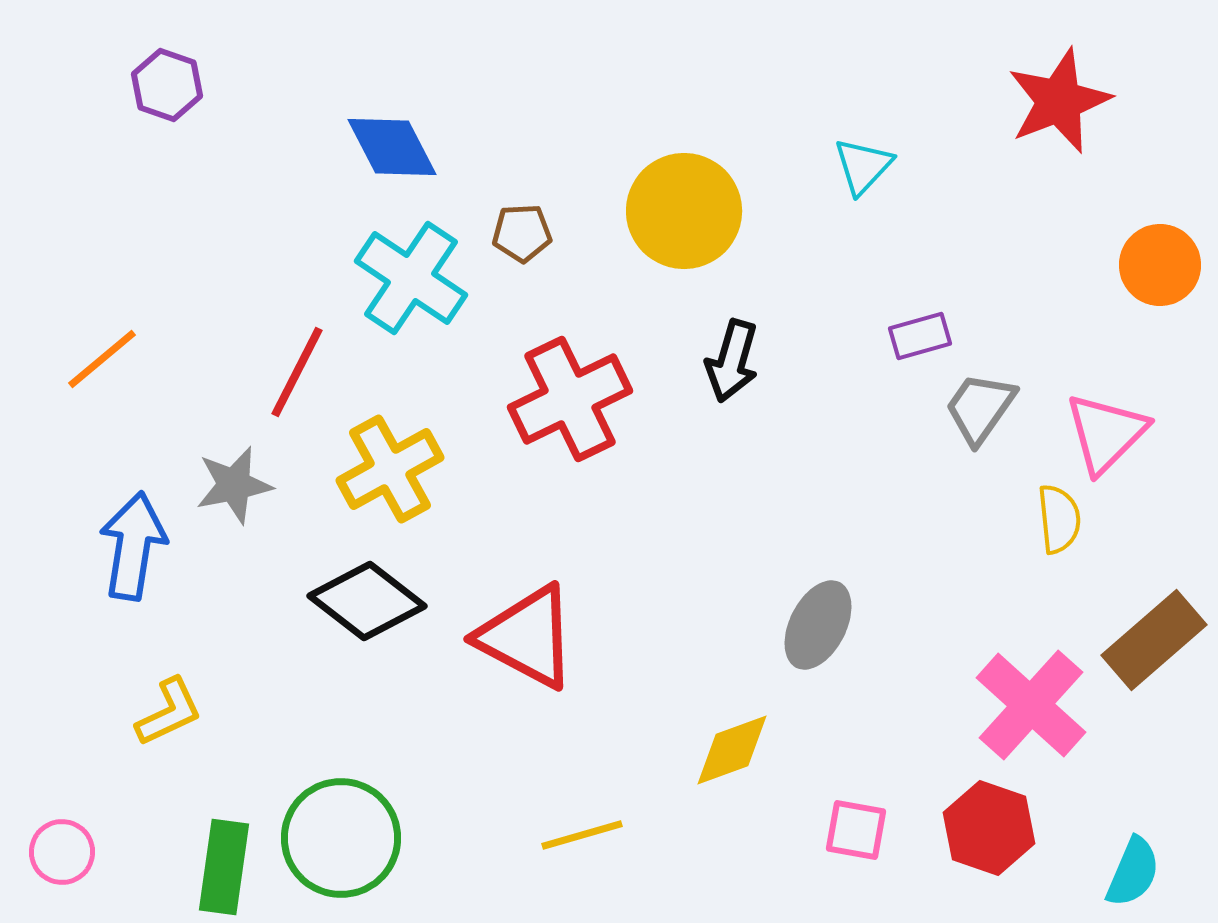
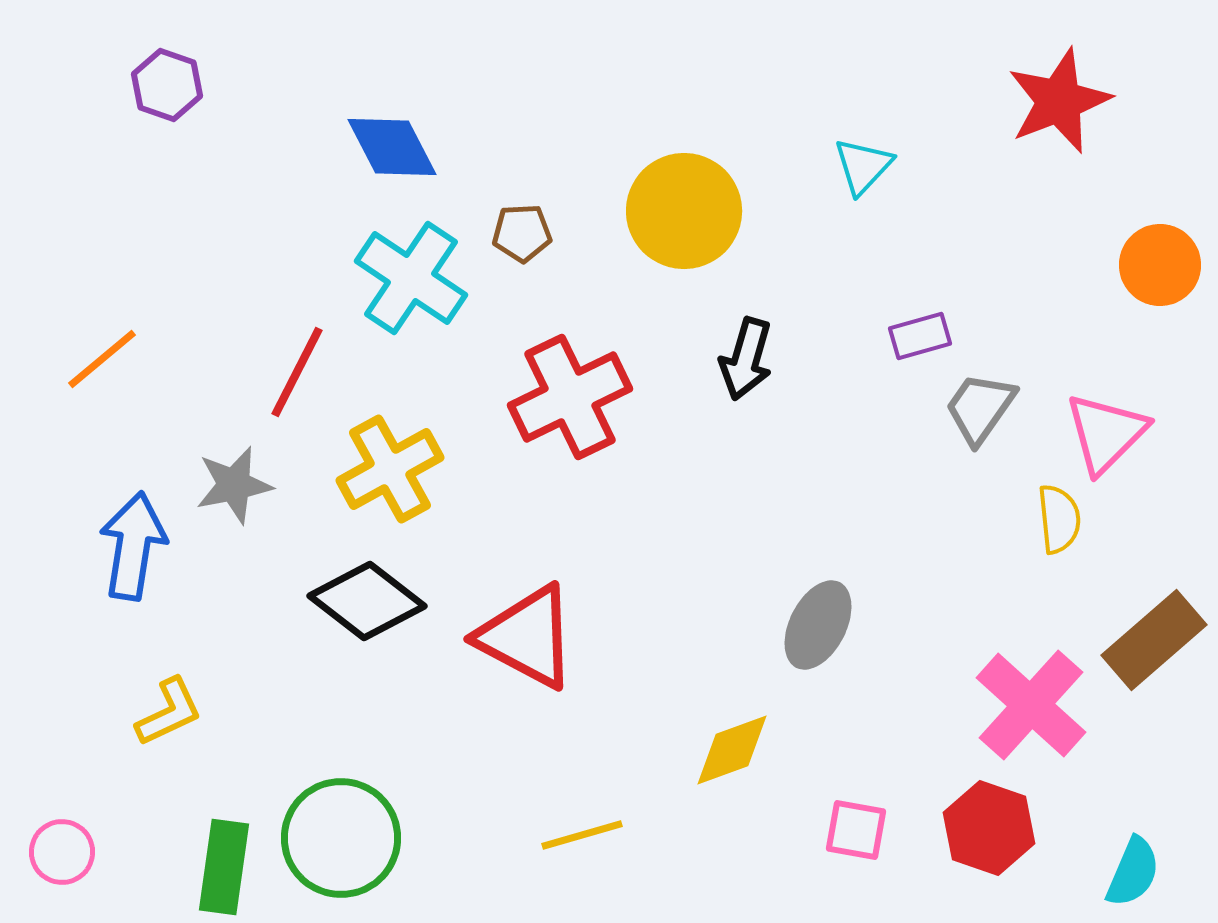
black arrow: moved 14 px right, 2 px up
red cross: moved 2 px up
